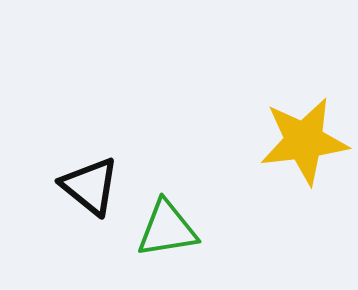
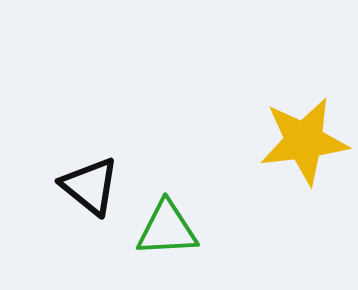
green triangle: rotated 6 degrees clockwise
